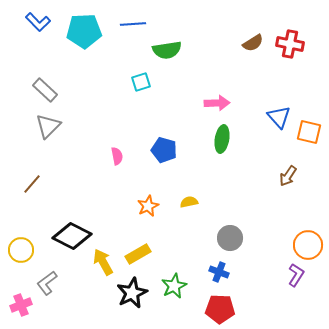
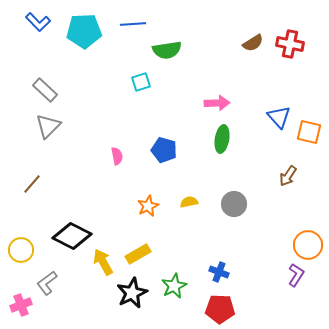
gray circle: moved 4 px right, 34 px up
